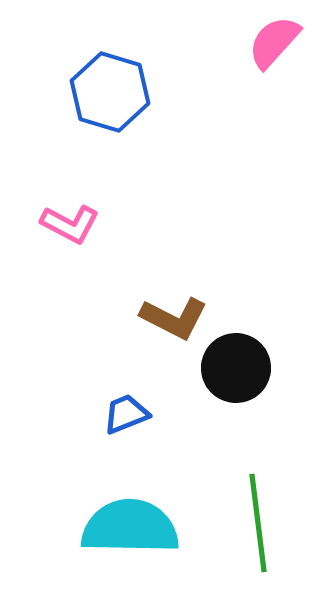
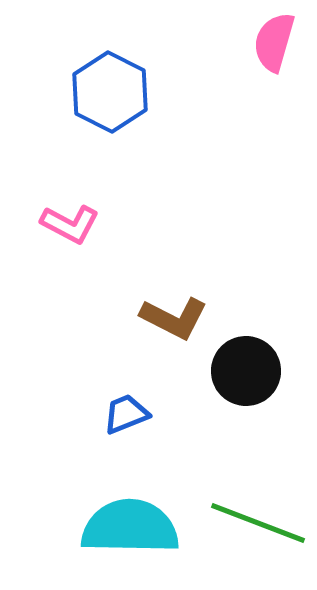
pink semicircle: rotated 26 degrees counterclockwise
blue hexagon: rotated 10 degrees clockwise
black circle: moved 10 px right, 3 px down
green line: rotated 62 degrees counterclockwise
